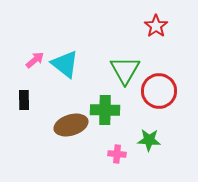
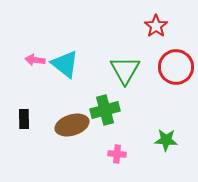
pink arrow: rotated 132 degrees counterclockwise
red circle: moved 17 px right, 24 px up
black rectangle: moved 19 px down
green cross: rotated 16 degrees counterclockwise
brown ellipse: moved 1 px right
green star: moved 17 px right
